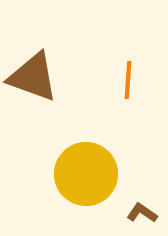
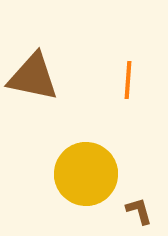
brown triangle: rotated 8 degrees counterclockwise
brown L-shape: moved 3 px left, 2 px up; rotated 40 degrees clockwise
